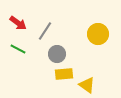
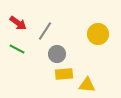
green line: moved 1 px left
yellow triangle: rotated 30 degrees counterclockwise
